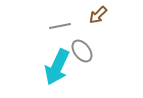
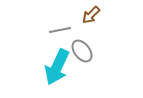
brown arrow: moved 7 px left
gray line: moved 4 px down
